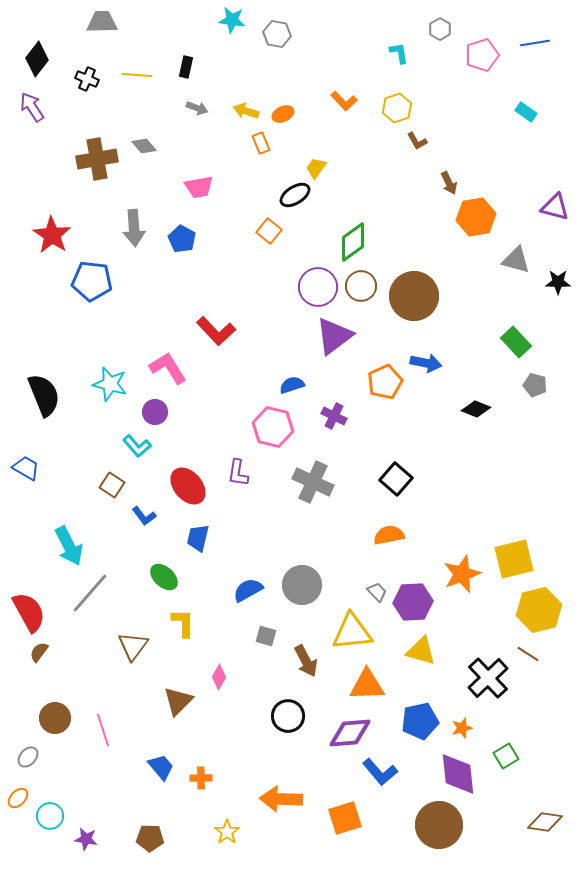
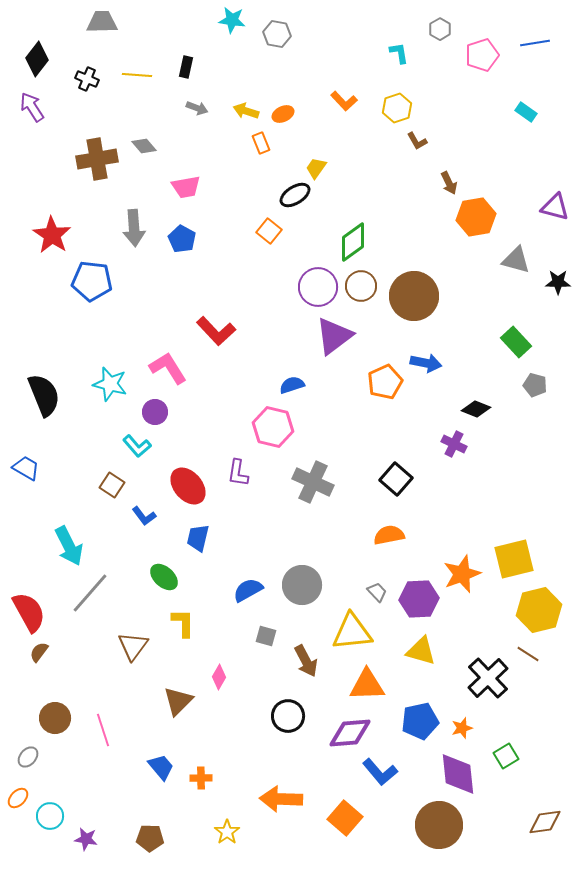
pink trapezoid at (199, 187): moved 13 px left
purple cross at (334, 416): moved 120 px right, 28 px down
purple hexagon at (413, 602): moved 6 px right, 3 px up
orange square at (345, 818): rotated 32 degrees counterclockwise
brown diamond at (545, 822): rotated 16 degrees counterclockwise
